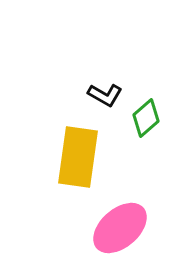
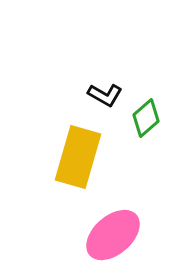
yellow rectangle: rotated 8 degrees clockwise
pink ellipse: moved 7 px left, 7 px down
